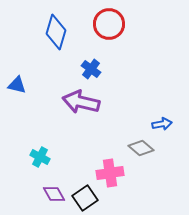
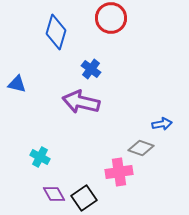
red circle: moved 2 px right, 6 px up
blue triangle: moved 1 px up
gray diamond: rotated 20 degrees counterclockwise
pink cross: moved 9 px right, 1 px up
black square: moved 1 px left
